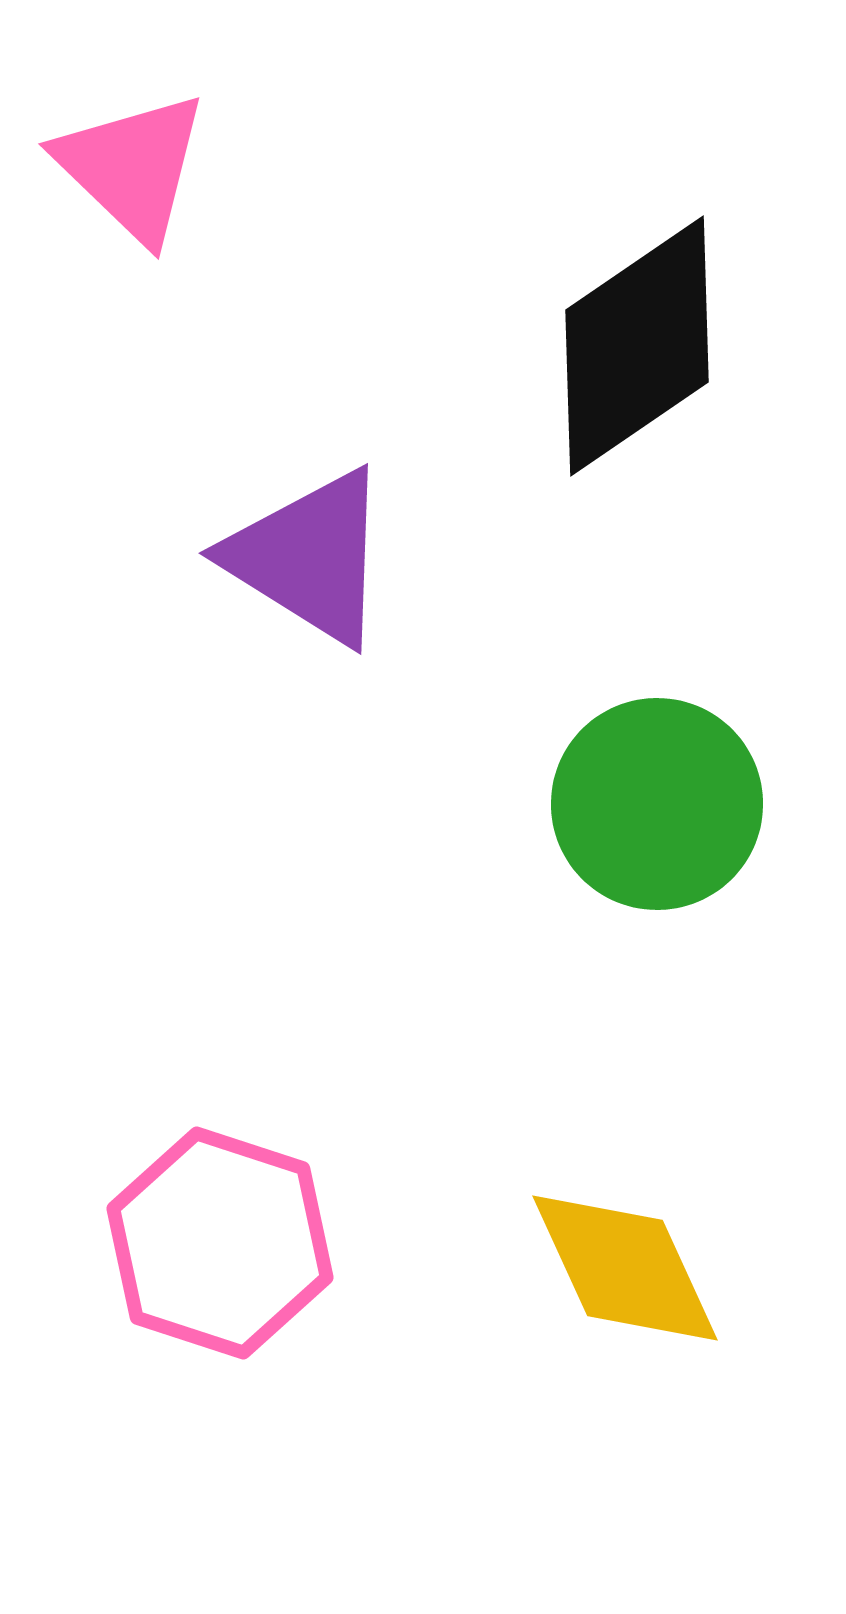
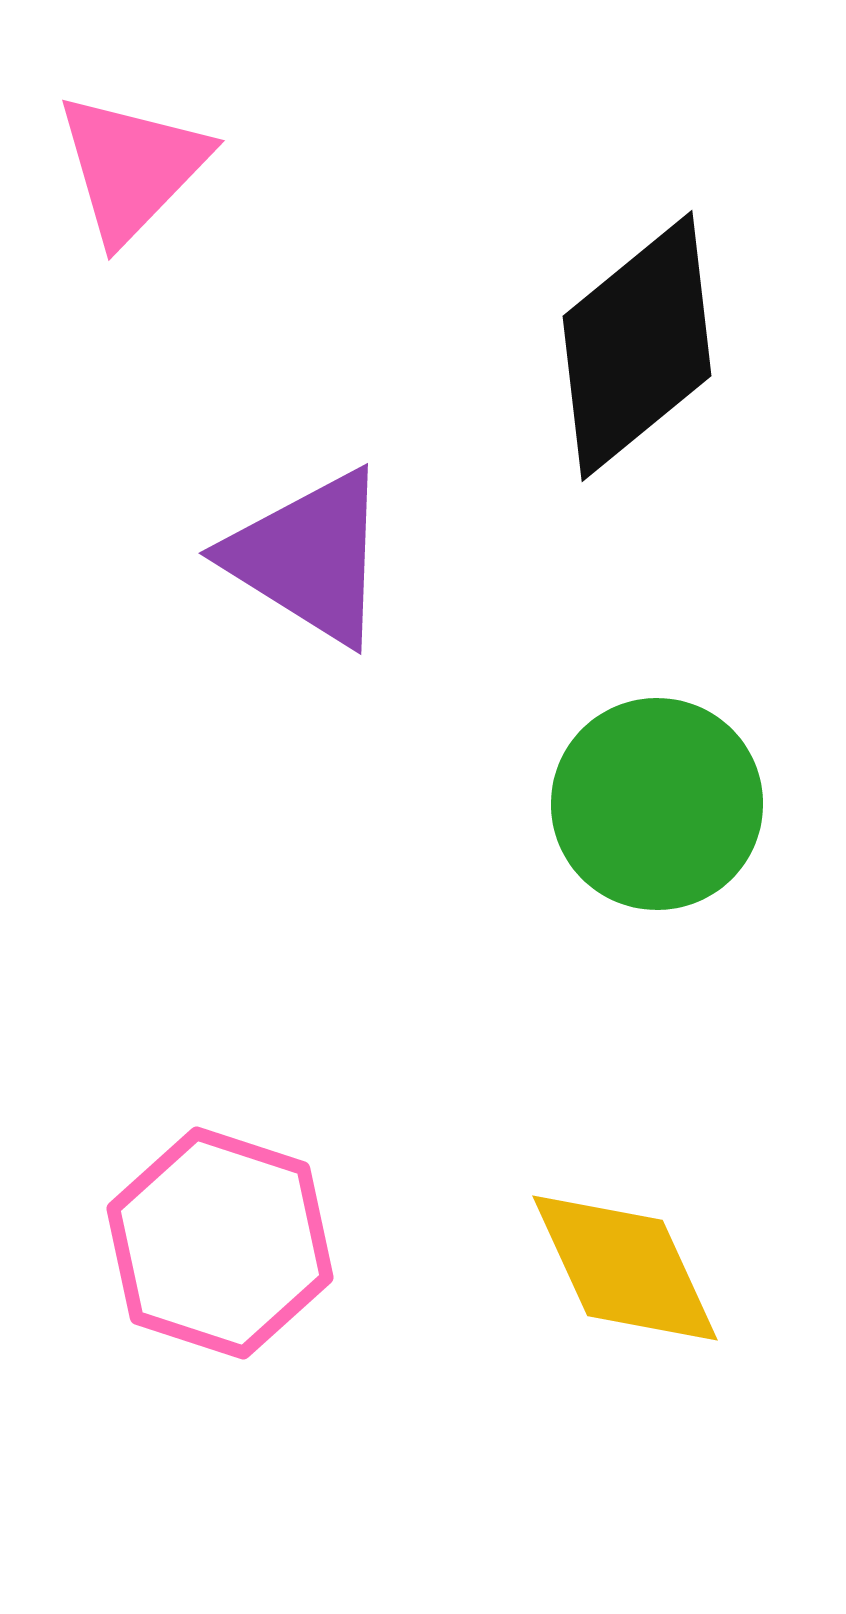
pink triangle: rotated 30 degrees clockwise
black diamond: rotated 5 degrees counterclockwise
